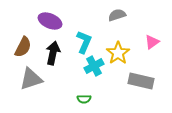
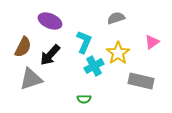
gray semicircle: moved 1 px left, 3 px down
black arrow: moved 3 px left, 2 px down; rotated 150 degrees counterclockwise
